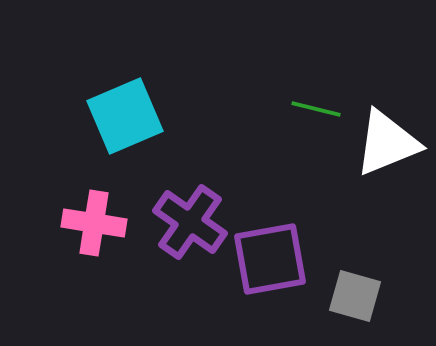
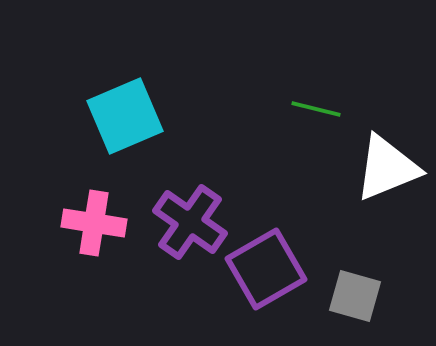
white triangle: moved 25 px down
purple square: moved 4 px left, 10 px down; rotated 20 degrees counterclockwise
